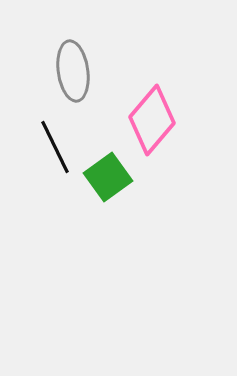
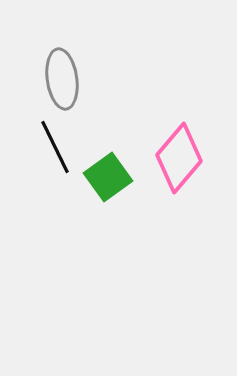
gray ellipse: moved 11 px left, 8 px down
pink diamond: moved 27 px right, 38 px down
